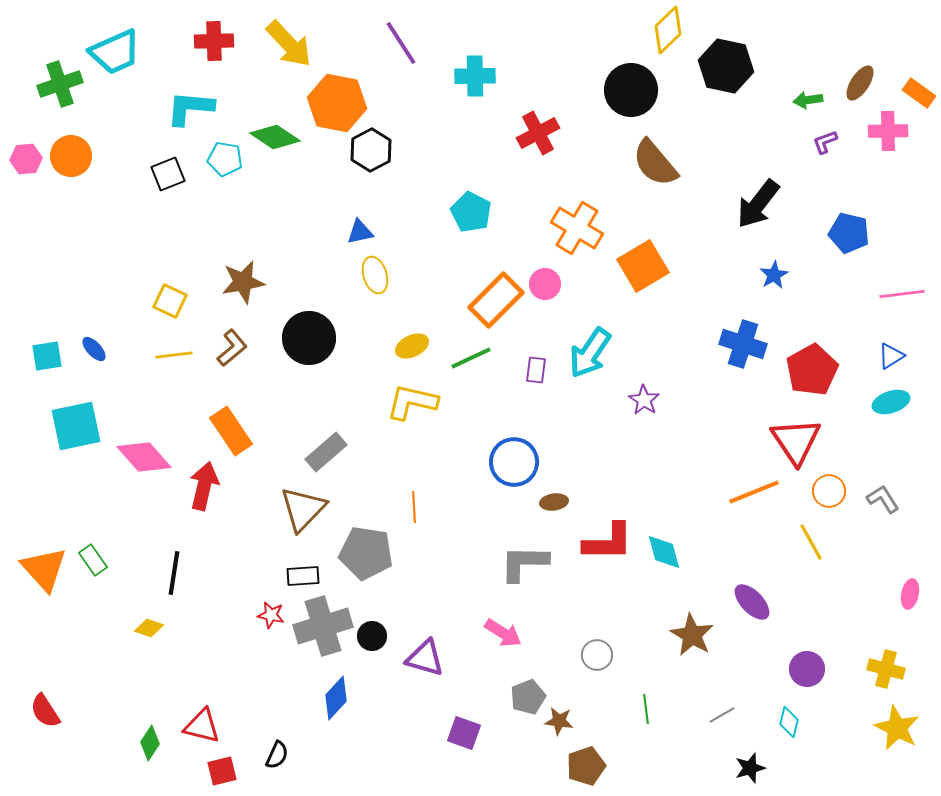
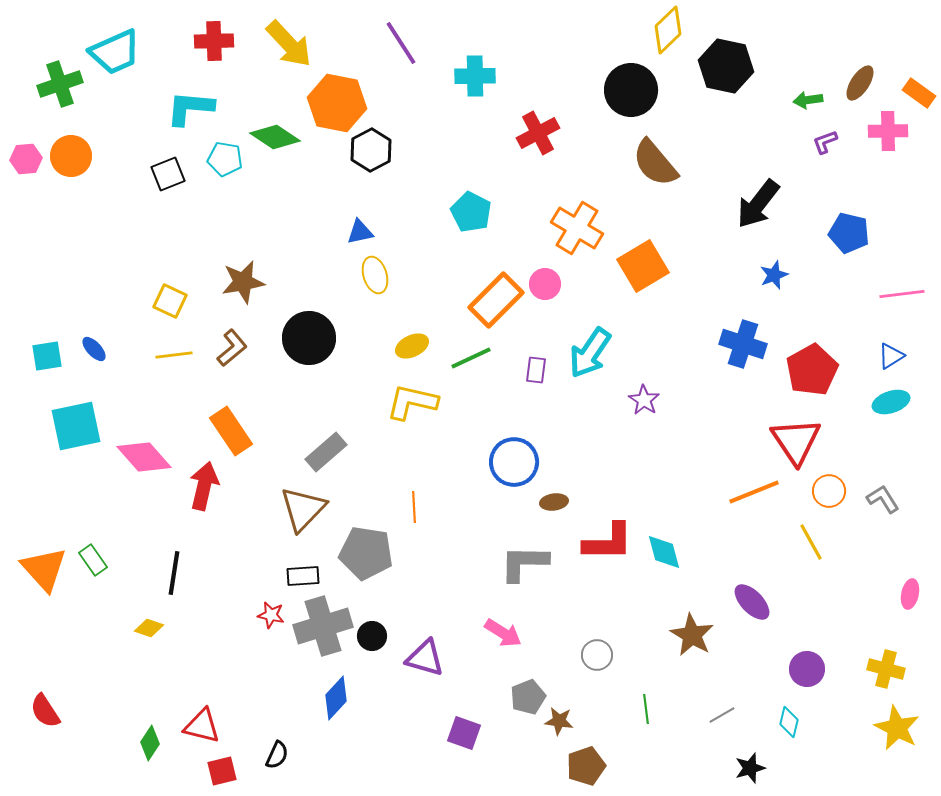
blue star at (774, 275): rotated 8 degrees clockwise
